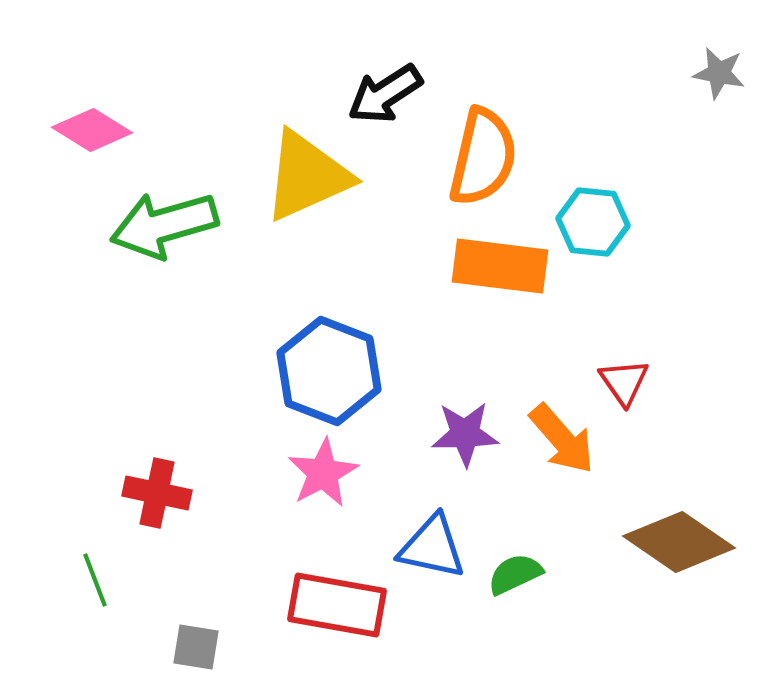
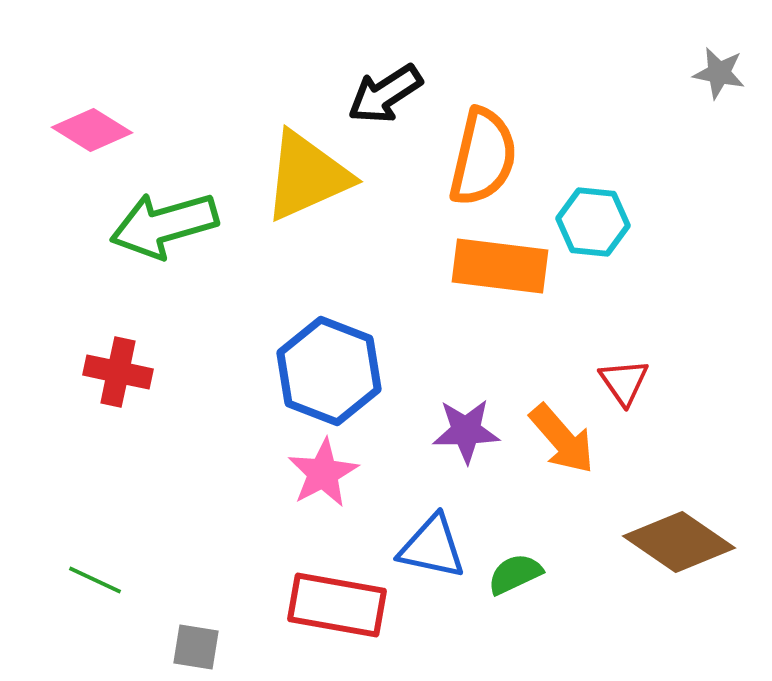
purple star: moved 1 px right, 3 px up
red cross: moved 39 px left, 121 px up
green line: rotated 44 degrees counterclockwise
